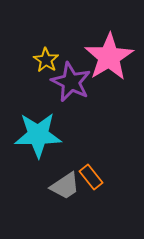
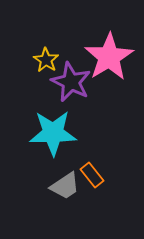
cyan star: moved 15 px right, 2 px up
orange rectangle: moved 1 px right, 2 px up
